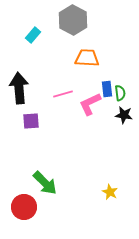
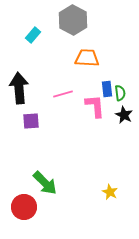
pink L-shape: moved 5 px right, 2 px down; rotated 110 degrees clockwise
black star: rotated 18 degrees clockwise
